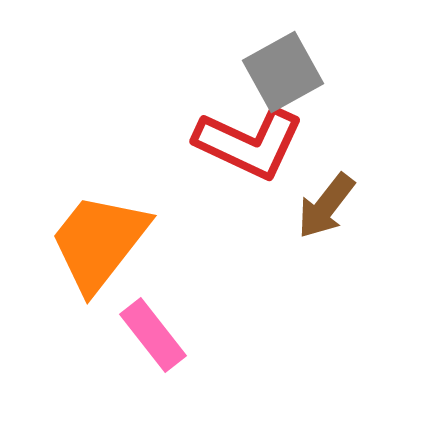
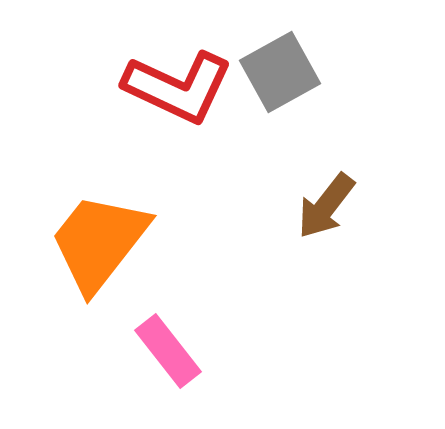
gray square: moved 3 px left
red L-shape: moved 71 px left, 56 px up
pink rectangle: moved 15 px right, 16 px down
